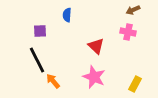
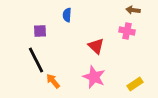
brown arrow: rotated 32 degrees clockwise
pink cross: moved 1 px left, 1 px up
black line: moved 1 px left
yellow rectangle: rotated 28 degrees clockwise
